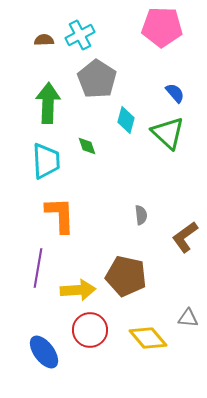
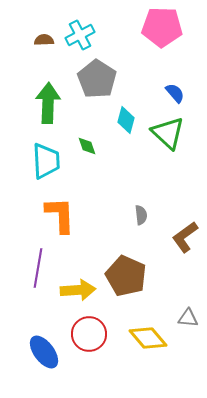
brown pentagon: rotated 12 degrees clockwise
red circle: moved 1 px left, 4 px down
